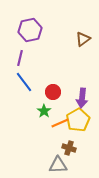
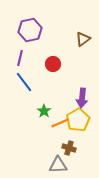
red circle: moved 28 px up
